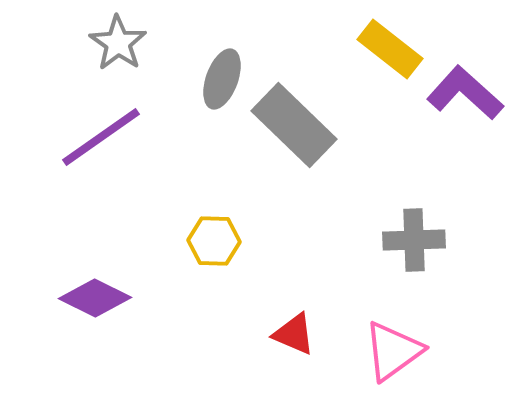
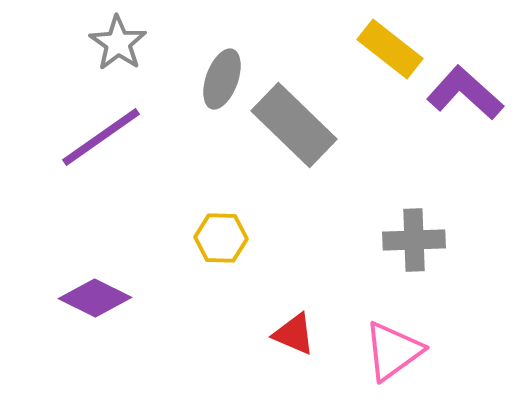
yellow hexagon: moved 7 px right, 3 px up
